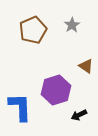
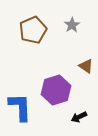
black arrow: moved 2 px down
